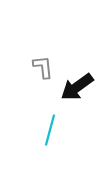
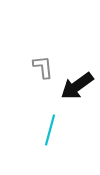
black arrow: moved 1 px up
